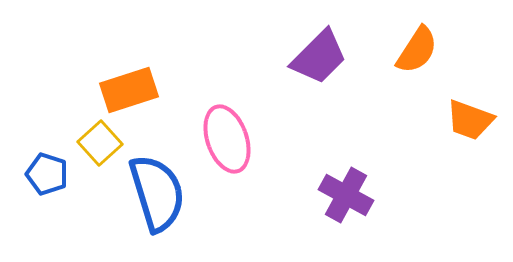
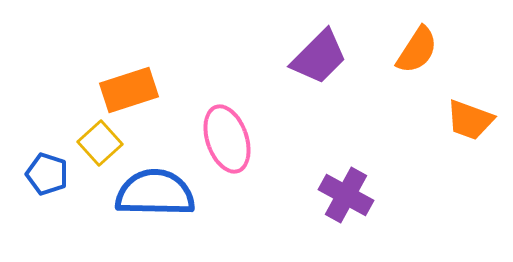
blue semicircle: moved 2 px left; rotated 72 degrees counterclockwise
